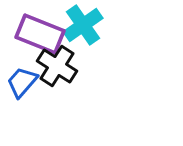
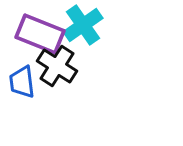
blue trapezoid: rotated 48 degrees counterclockwise
